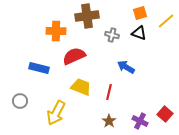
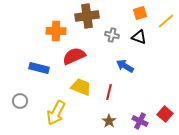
black triangle: moved 4 px down
blue arrow: moved 1 px left, 1 px up
